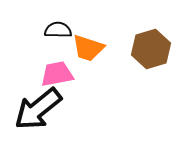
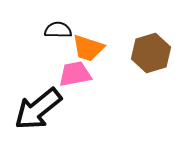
brown hexagon: moved 4 px down
pink trapezoid: moved 18 px right
